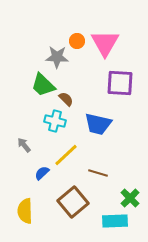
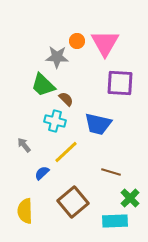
yellow line: moved 3 px up
brown line: moved 13 px right, 1 px up
